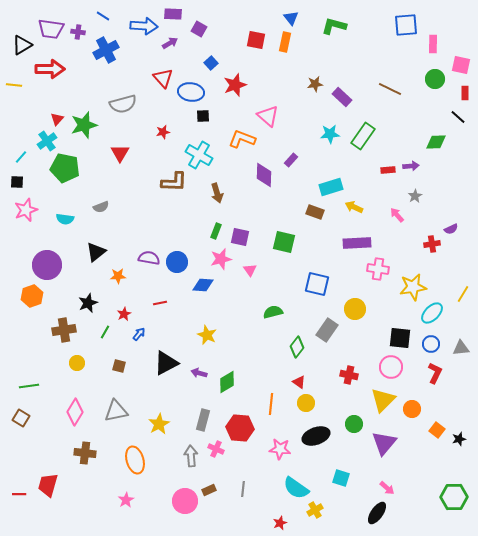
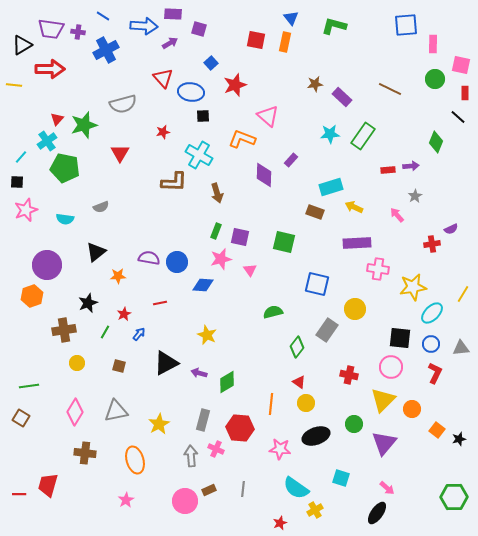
purple square at (199, 29): rotated 14 degrees counterclockwise
green diamond at (436, 142): rotated 65 degrees counterclockwise
